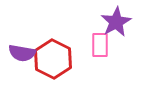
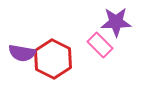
purple star: rotated 28 degrees clockwise
pink rectangle: rotated 45 degrees counterclockwise
